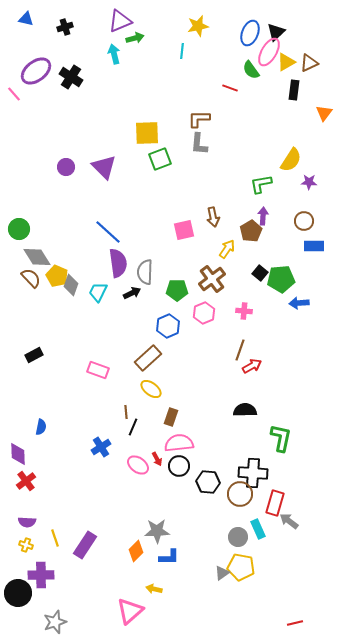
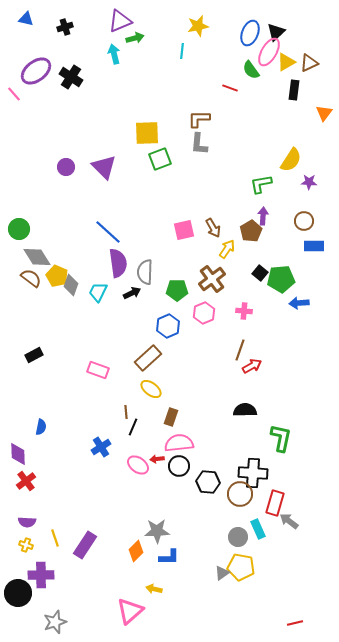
brown arrow at (213, 217): moved 11 px down; rotated 18 degrees counterclockwise
brown semicircle at (31, 278): rotated 10 degrees counterclockwise
red arrow at (157, 459): rotated 112 degrees clockwise
